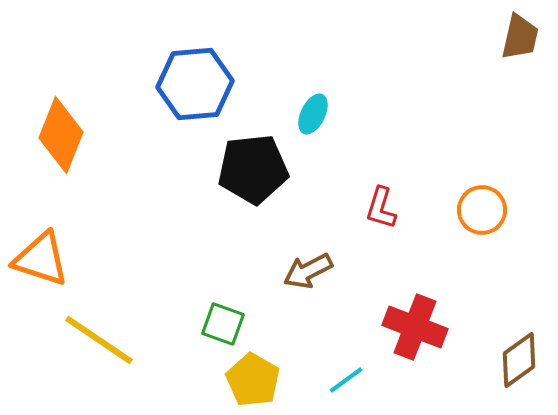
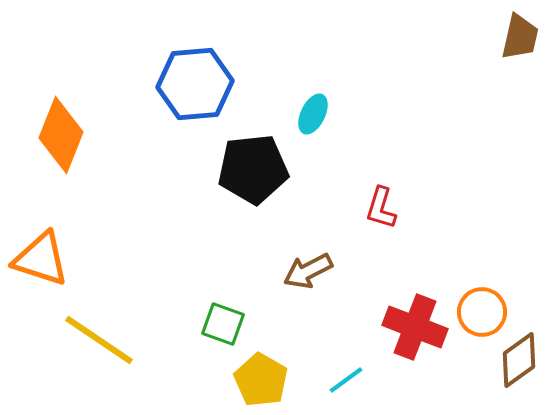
orange circle: moved 102 px down
yellow pentagon: moved 8 px right
